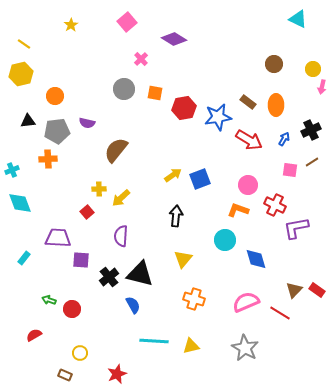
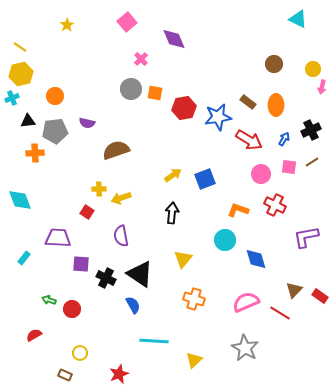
yellow star at (71, 25): moved 4 px left
purple diamond at (174, 39): rotated 35 degrees clockwise
yellow line at (24, 44): moved 4 px left, 3 px down
gray circle at (124, 89): moved 7 px right
gray pentagon at (57, 131): moved 2 px left
brown semicircle at (116, 150): rotated 32 degrees clockwise
orange cross at (48, 159): moved 13 px left, 6 px up
cyan cross at (12, 170): moved 72 px up
pink square at (290, 170): moved 1 px left, 3 px up
blue square at (200, 179): moved 5 px right
pink circle at (248, 185): moved 13 px right, 11 px up
yellow arrow at (121, 198): rotated 24 degrees clockwise
cyan diamond at (20, 203): moved 3 px up
red square at (87, 212): rotated 16 degrees counterclockwise
black arrow at (176, 216): moved 4 px left, 3 px up
purple L-shape at (296, 228): moved 10 px right, 9 px down
purple semicircle at (121, 236): rotated 15 degrees counterclockwise
purple square at (81, 260): moved 4 px down
black triangle at (140, 274): rotated 20 degrees clockwise
black cross at (109, 277): moved 3 px left, 1 px down; rotated 24 degrees counterclockwise
red rectangle at (317, 290): moved 3 px right, 6 px down
yellow triangle at (191, 346): moved 3 px right, 14 px down; rotated 30 degrees counterclockwise
red star at (117, 374): moved 2 px right
